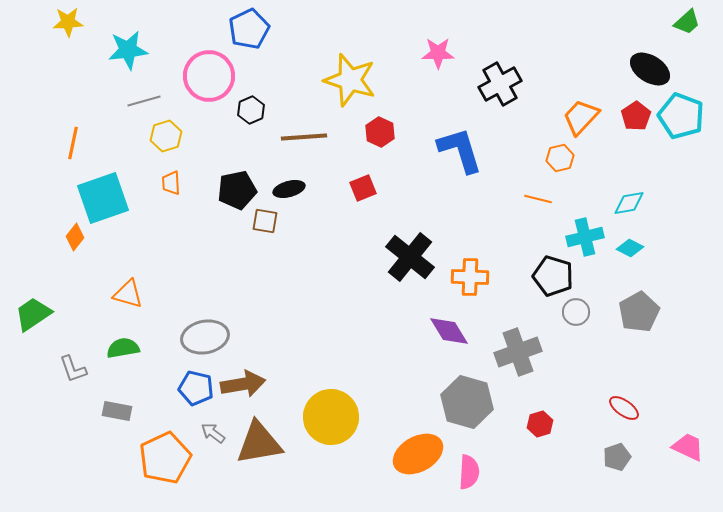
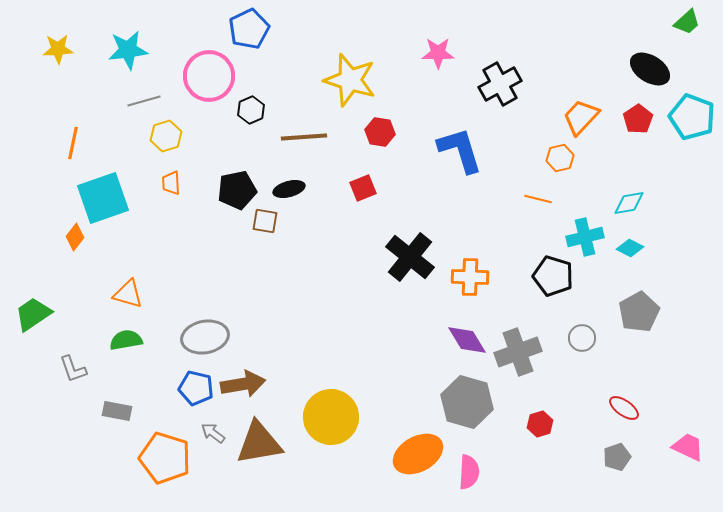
yellow star at (68, 22): moved 10 px left, 27 px down
red pentagon at (636, 116): moved 2 px right, 3 px down
cyan pentagon at (681, 116): moved 11 px right, 1 px down
red hexagon at (380, 132): rotated 16 degrees counterclockwise
gray circle at (576, 312): moved 6 px right, 26 px down
purple diamond at (449, 331): moved 18 px right, 9 px down
green semicircle at (123, 348): moved 3 px right, 8 px up
orange pentagon at (165, 458): rotated 30 degrees counterclockwise
